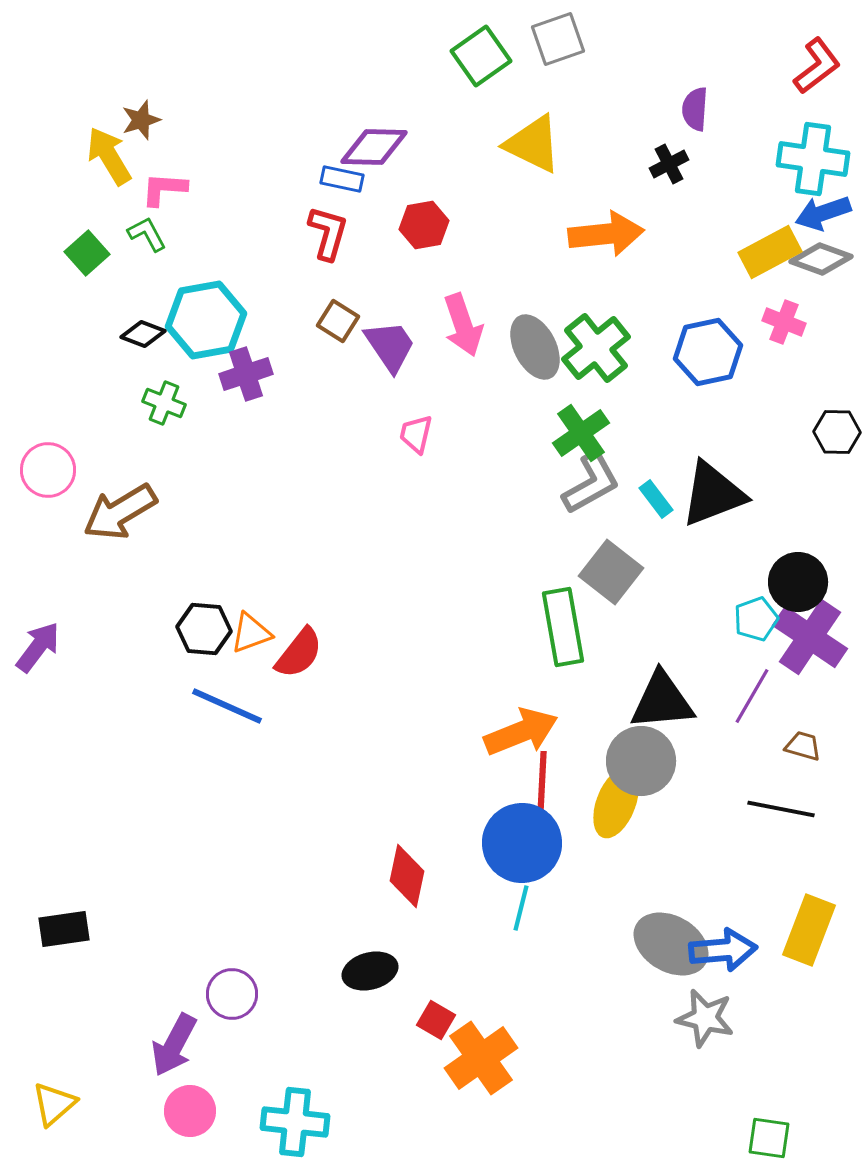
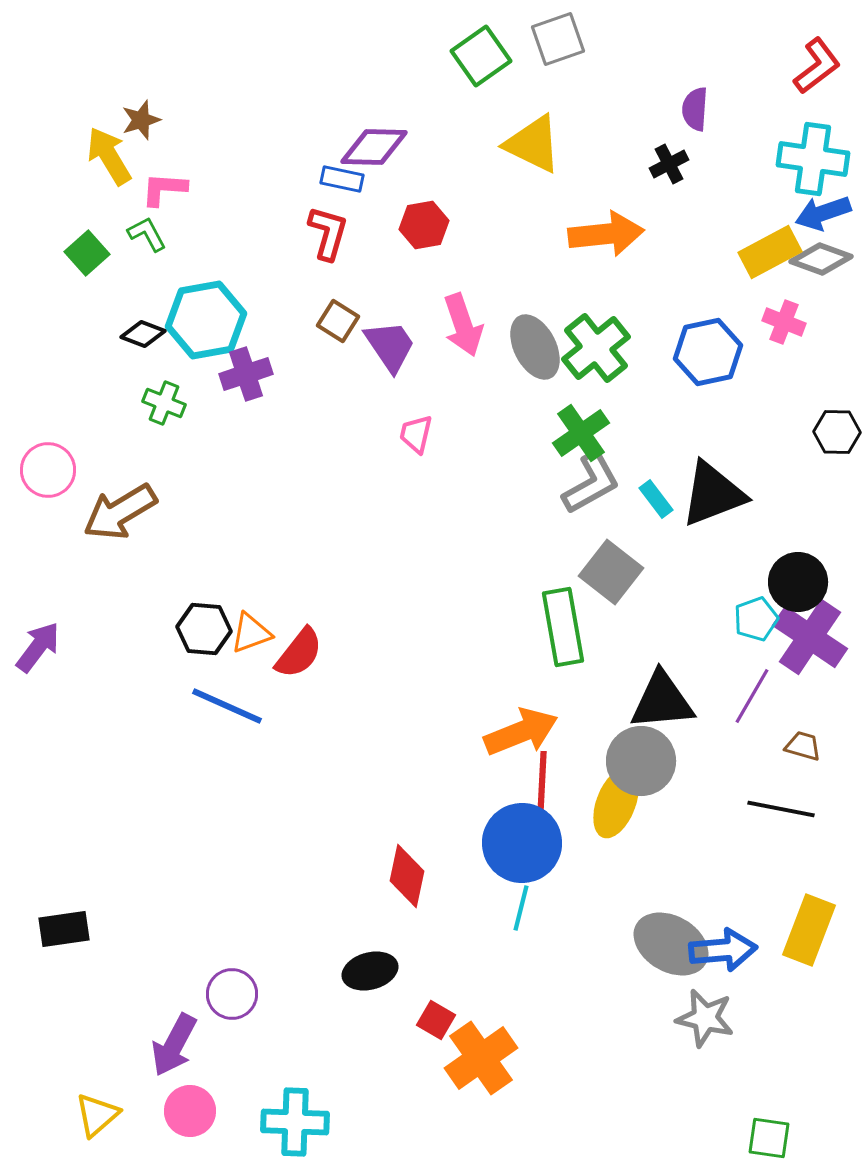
yellow triangle at (54, 1104): moved 43 px right, 11 px down
cyan cross at (295, 1122): rotated 4 degrees counterclockwise
